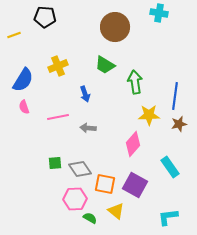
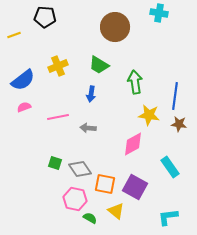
green trapezoid: moved 6 px left
blue semicircle: rotated 20 degrees clockwise
blue arrow: moved 6 px right; rotated 28 degrees clockwise
pink semicircle: rotated 88 degrees clockwise
yellow star: rotated 10 degrees clockwise
brown star: rotated 21 degrees clockwise
pink diamond: rotated 20 degrees clockwise
green square: rotated 24 degrees clockwise
purple square: moved 2 px down
pink hexagon: rotated 15 degrees clockwise
